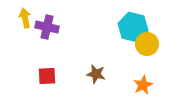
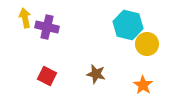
cyan hexagon: moved 5 px left, 2 px up
red square: rotated 30 degrees clockwise
orange star: rotated 12 degrees counterclockwise
